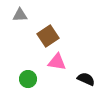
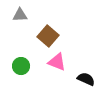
brown square: rotated 15 degrees counterclockwise
pink triangle: rotated 12 degrees clockwise
green circle: moved 7 px left, 13 px up
